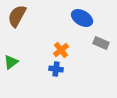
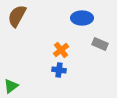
blue ellipse: rotated 30 degrees counterclockwise
gray rectangle: moved 1 px left, 1 px down
green triangle: moved 24 px down
blue cross: moved 3 px right, 1 px down
